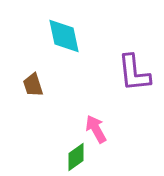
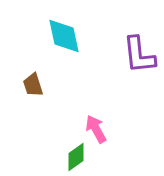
purple L-shape: moved 5 px right, 18 px up
